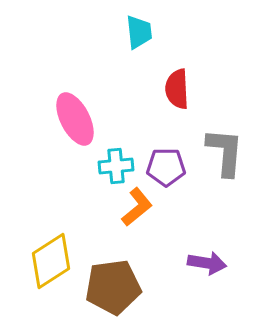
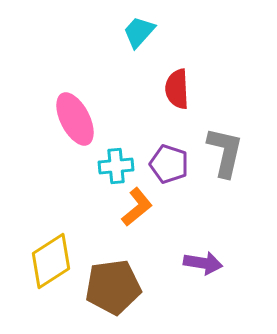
cyan trapezoid: rotated 132 degrees counterclockwise
gray L-shape: rotated 8 degrees clockwise
purple pentagon: moved 3 px right, 3 px up; rotated 18 degrees clockwise
purple arrow: moved 4 px left
